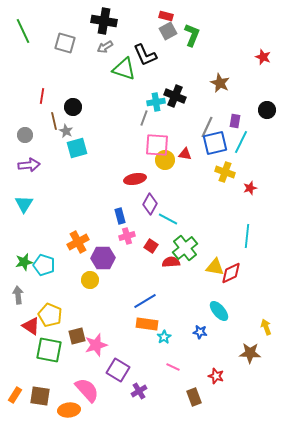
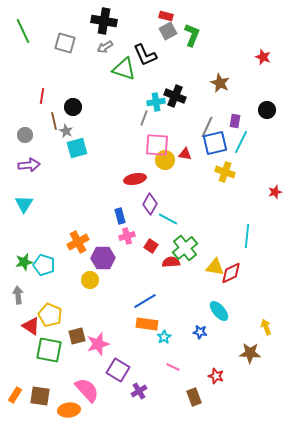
red star at (250, 188): moved 25 px right, 4 px down
pink star at (96, 345): moved 2 px right, 1 px up
